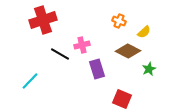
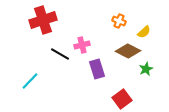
green star: moved 3 px left
red square: rotated 30 degrees clockwise
